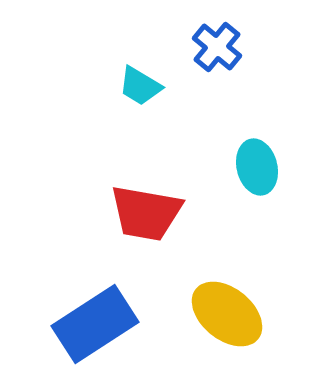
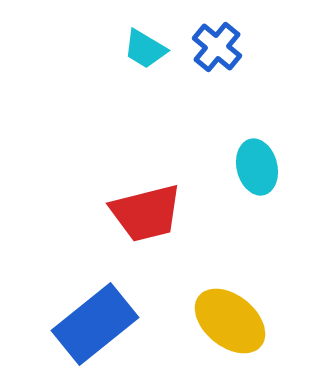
cyan trapezoid: moved 5 px right, 37 px up
red trapezoid: rotated 24 degrees counterclockwise
yellow ellipse: moved 3 px right, 7 px down
blue rectangle: rotated 6 degrees counterclockwise
